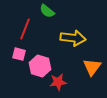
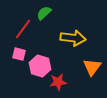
green semicircle: moved 3 px left, 2 px down; rotated 98 degrees clockwise
red line: moved 2 px left; rotated 15 degrees clockwise
